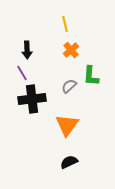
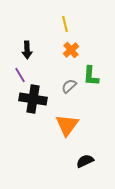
purple line: moved 2 px left, 2 px down
black cross: moved 1 px right; rotated 16 degrees clockwise
black semicircle: moved 16 px right, 1 px up
